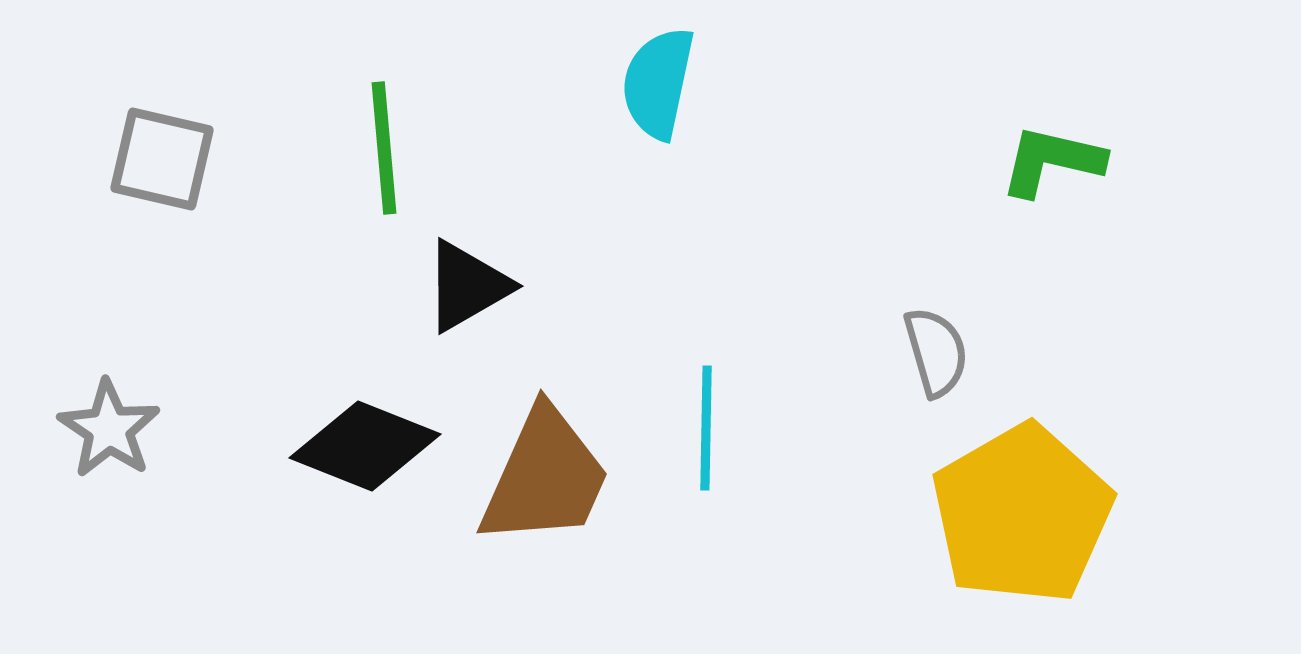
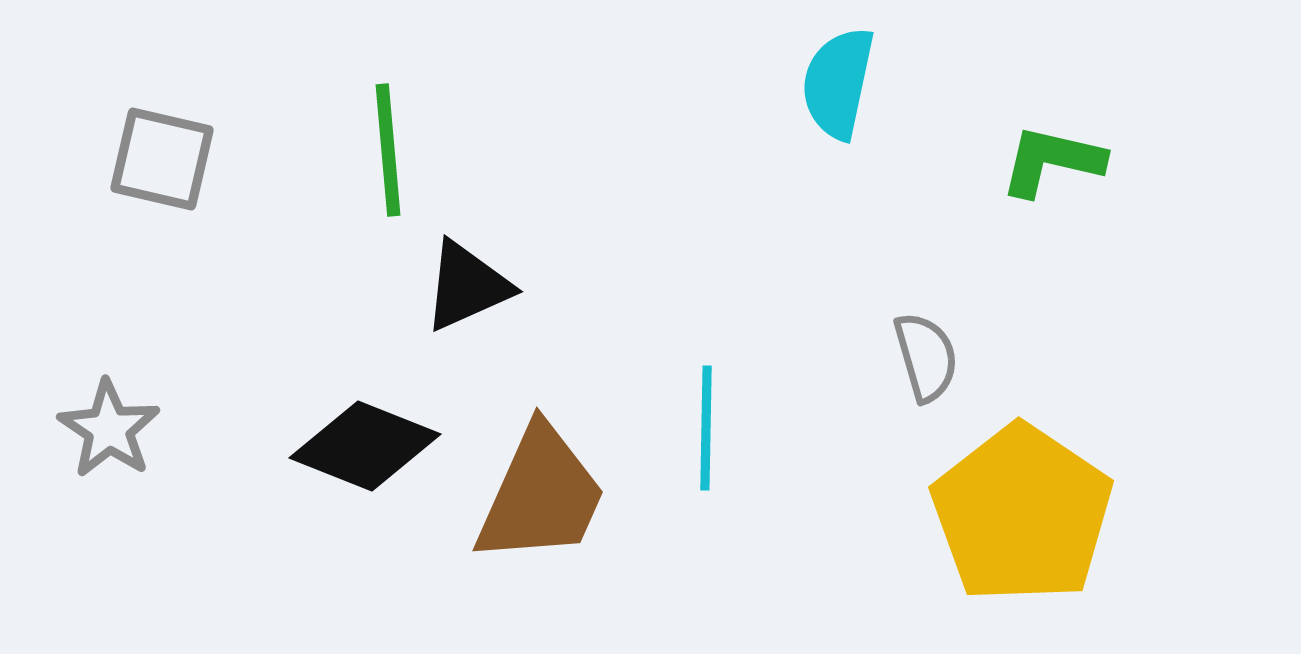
cyan semicircle: moved 180 px right
green line: moved 4 px right, 2 px down
black triangle: rotated 6 degrees clockwise
gray semicircle: moved 10 px left, 5 px down
brown trapezoid: moved 4 px left, 18 px down
yellow pentagon: rotated 8 degrees counterclockwise
